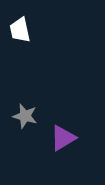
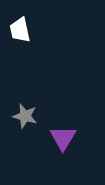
purple triangle: rotated 28 degrees counterclockwise
